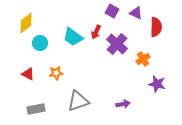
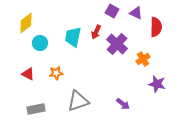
cyan trapezoid: rotated 65 degrees clockwise
purple arrow: rotated 48 degrees clockwise
